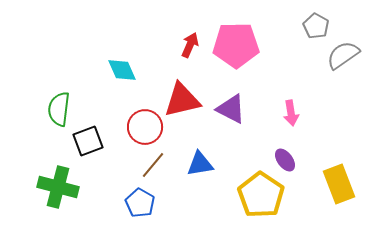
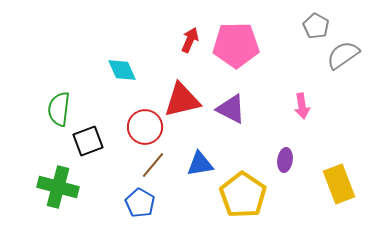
red arrow: moved 5 px up
pink arrow: moved 11 px right, 7 px up
purple ellipse: rotated 45 degrees clockwise
yellow pentagon: moved 18 px left
